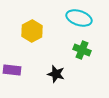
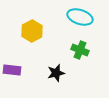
cyan ellipse: moved 1 px right, 1 px up
green cross: moved 2 px left
black star: moved 1 px up; rotated 30 degrees counterclockwise
